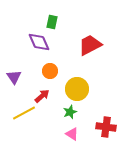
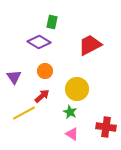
purple diamond: rotated 35 degrees counterclockwise
orange circle: moved 5 px left
green star: rotated 24 degrees counterclockwise
